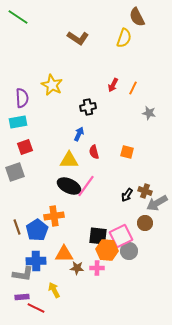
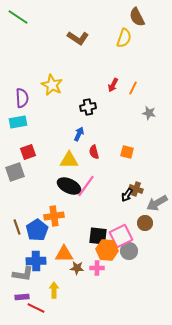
red square: moved 3 px right, 5 px down
brown cross: moved 9 px left, 2 px up
yellow arrow: rotated 28 degrees clockwise
